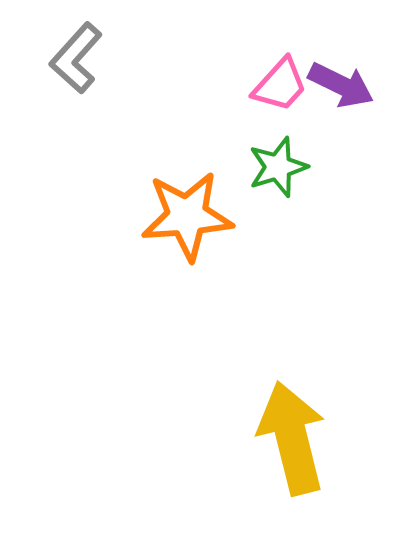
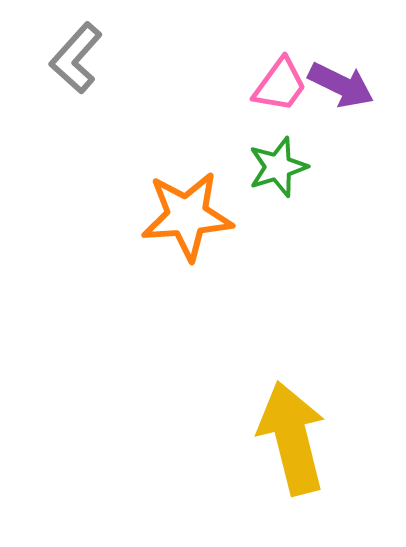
pink trapezoid: rotated 6 degrees counterclockwise
